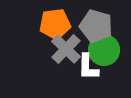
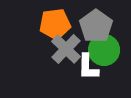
gray pentagon: rotated 20 degrees clockwise
